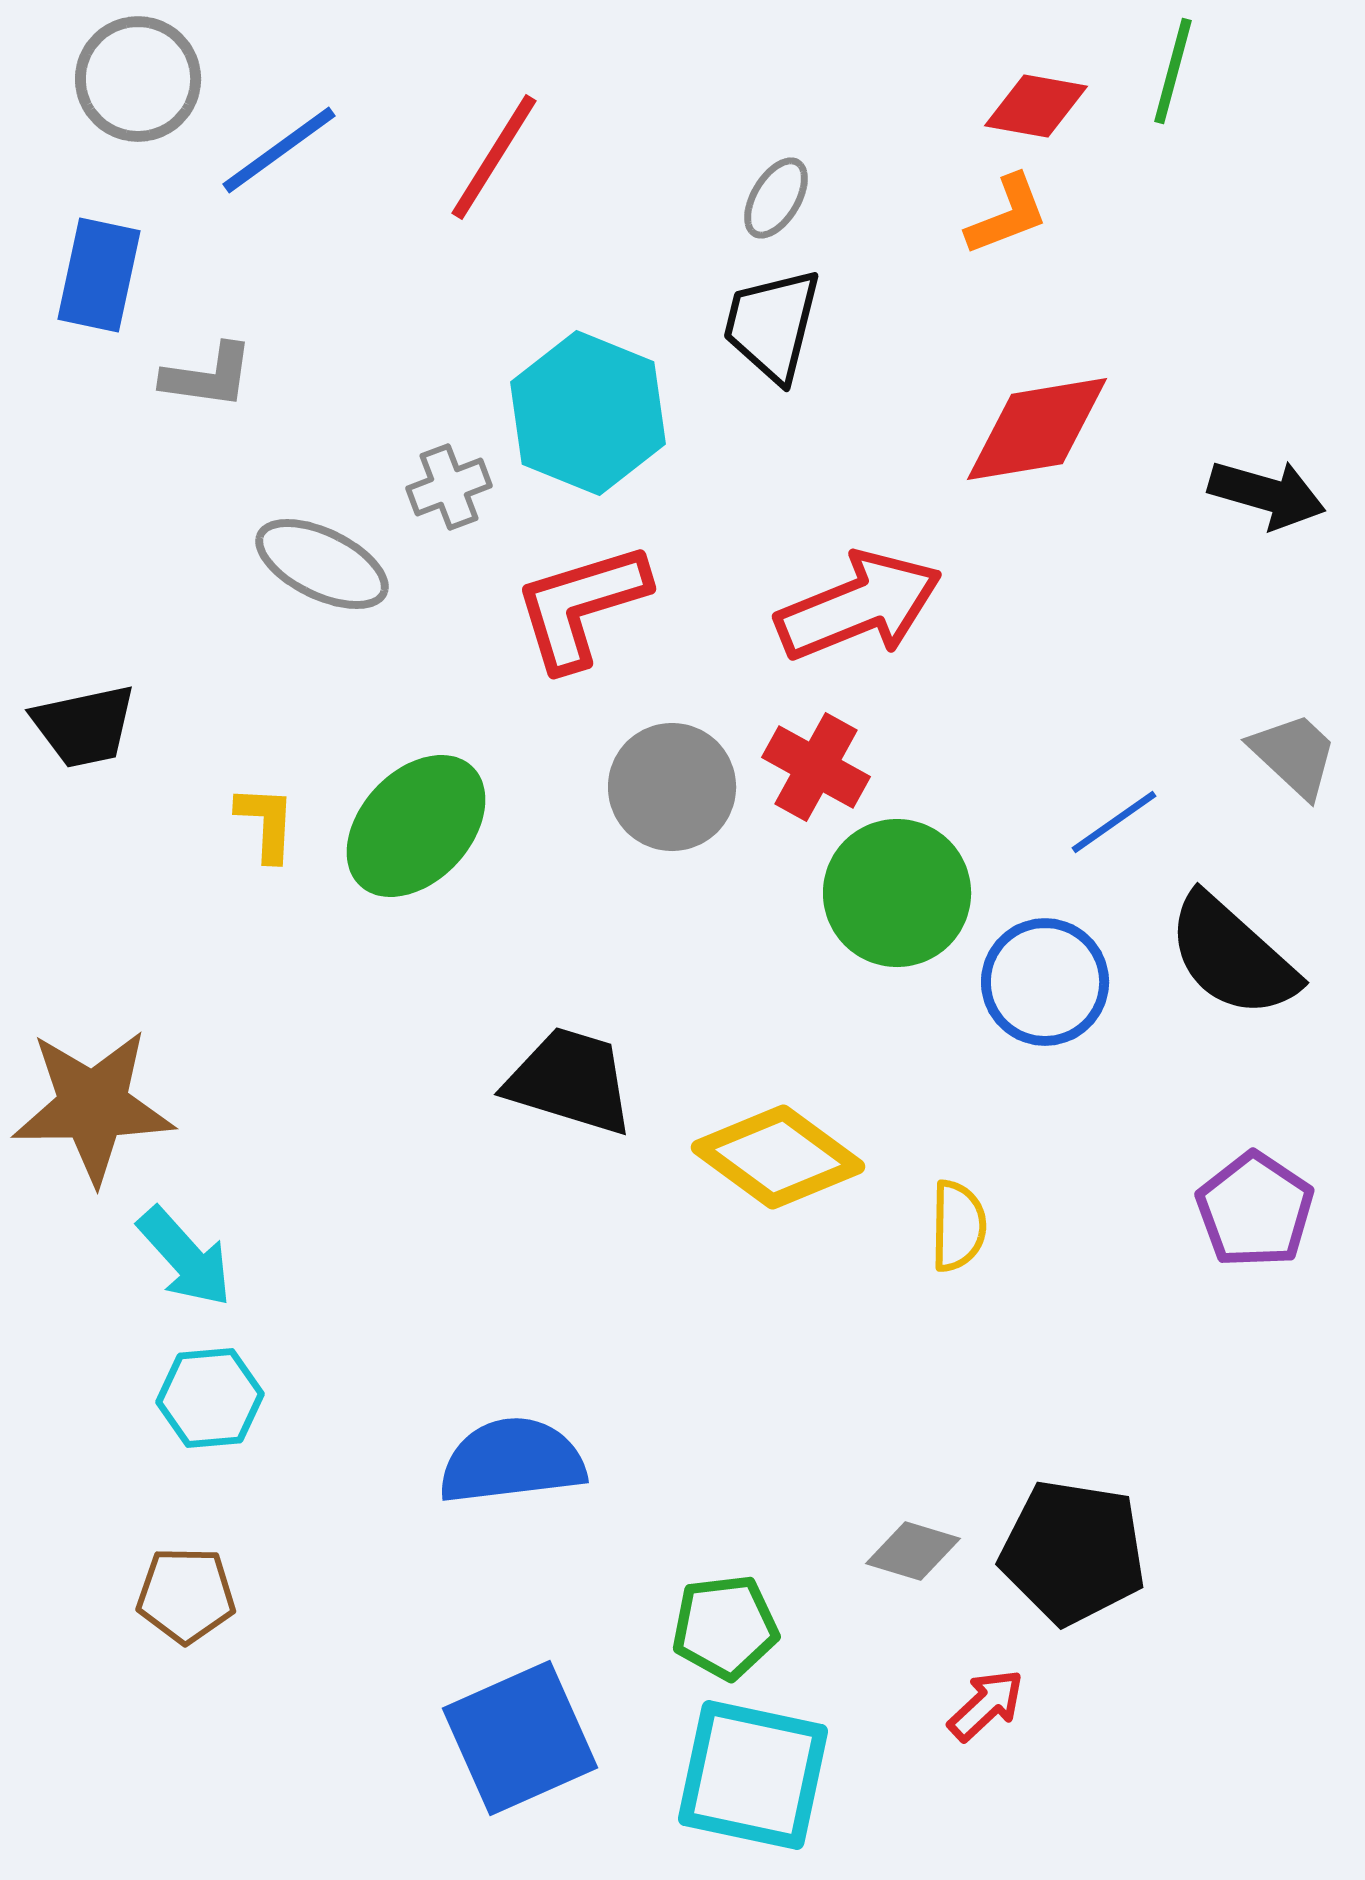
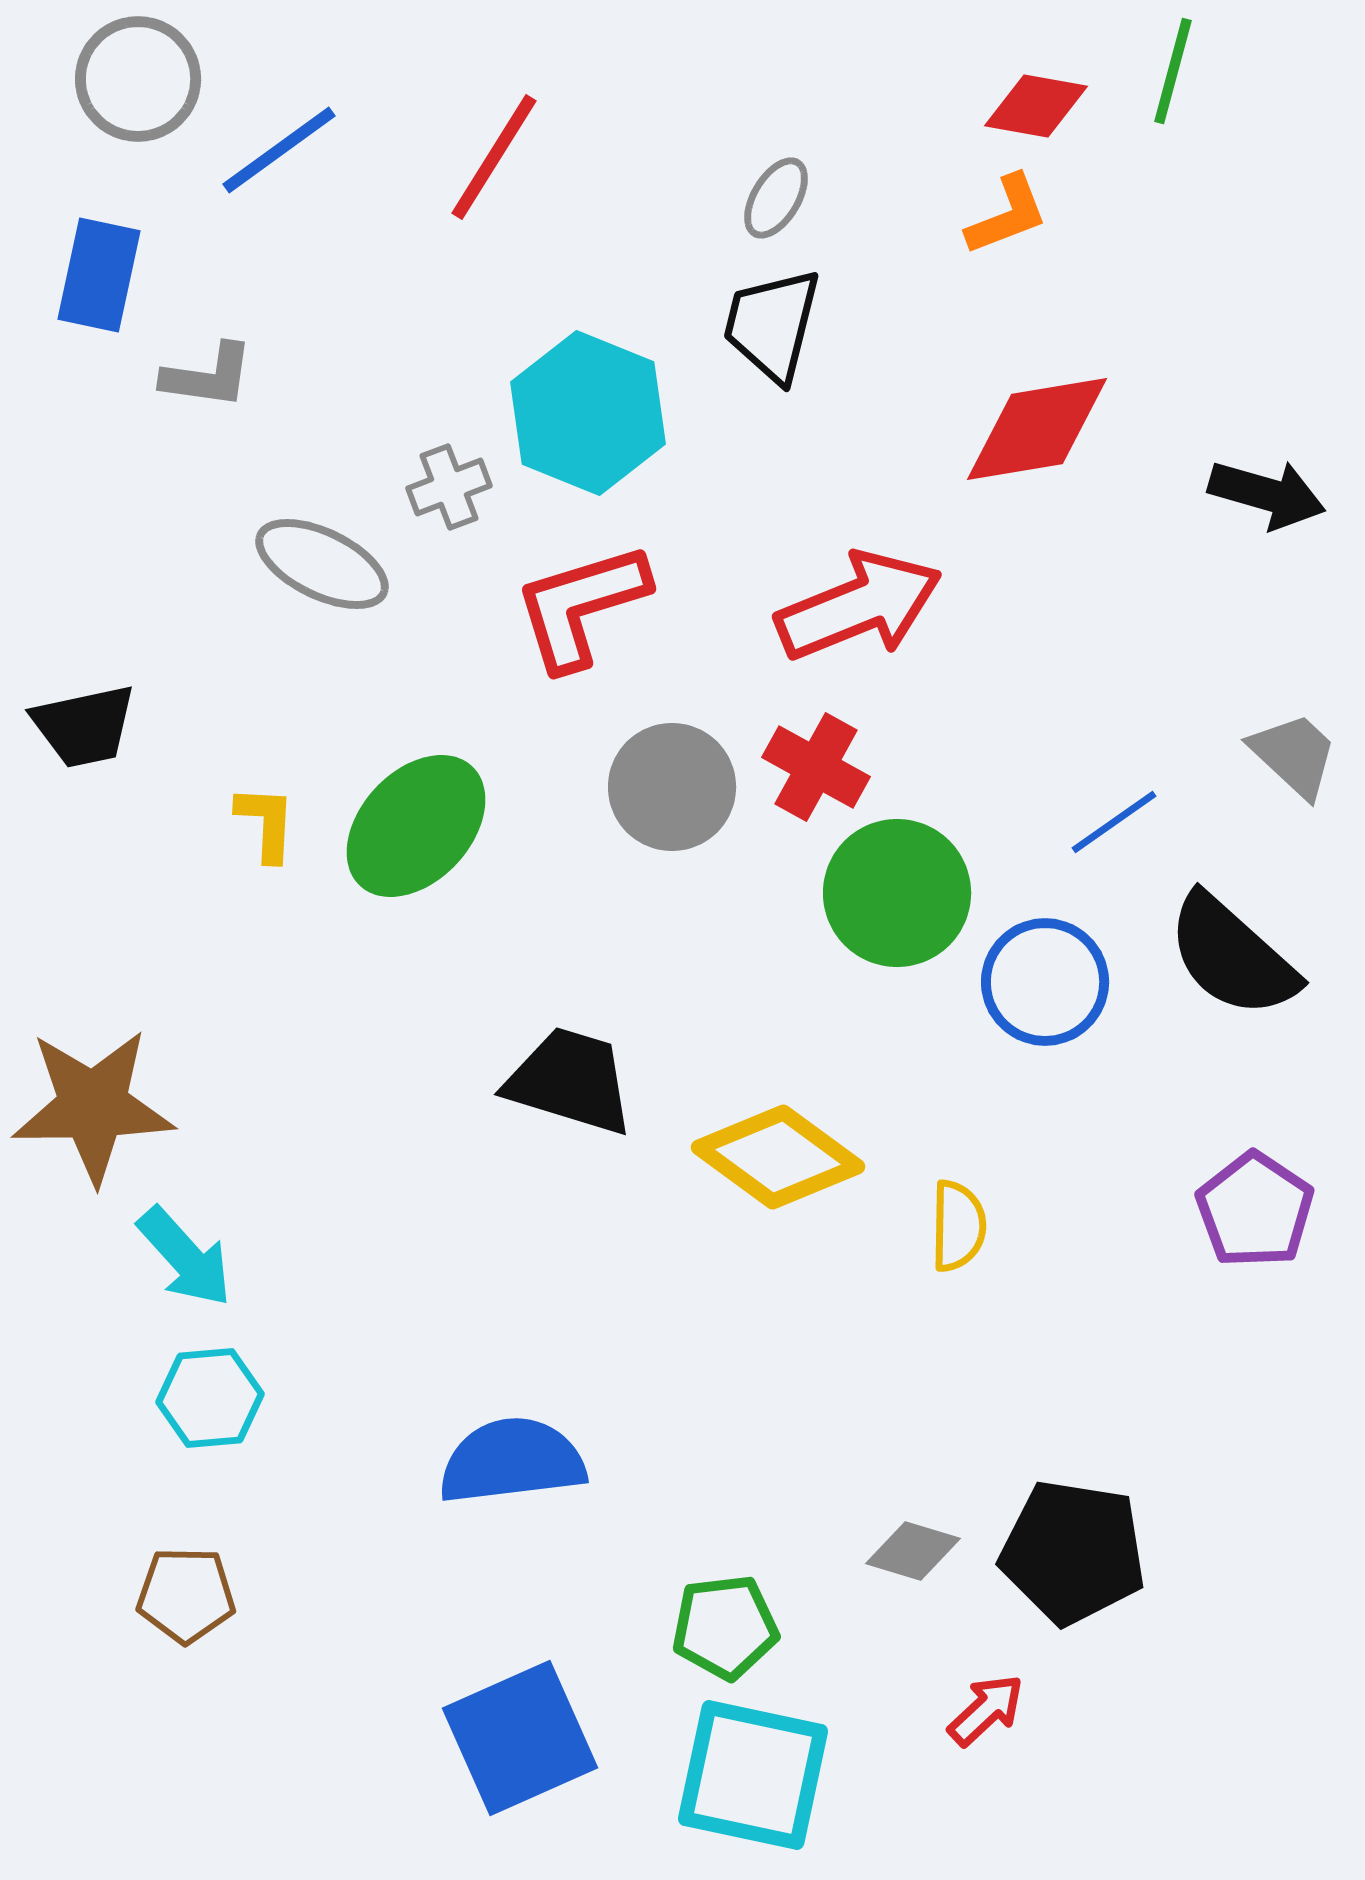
red arrow at (986, 1705): moved 5 px down
